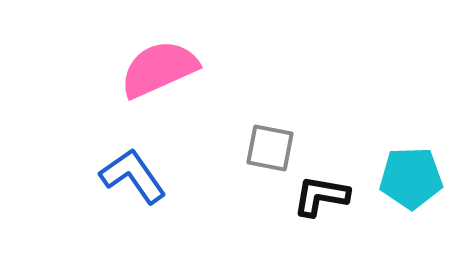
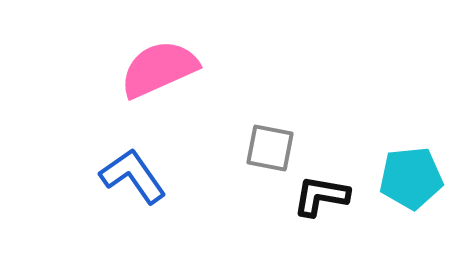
cyan pentagon: rotated 4 degrees counterclockwise
